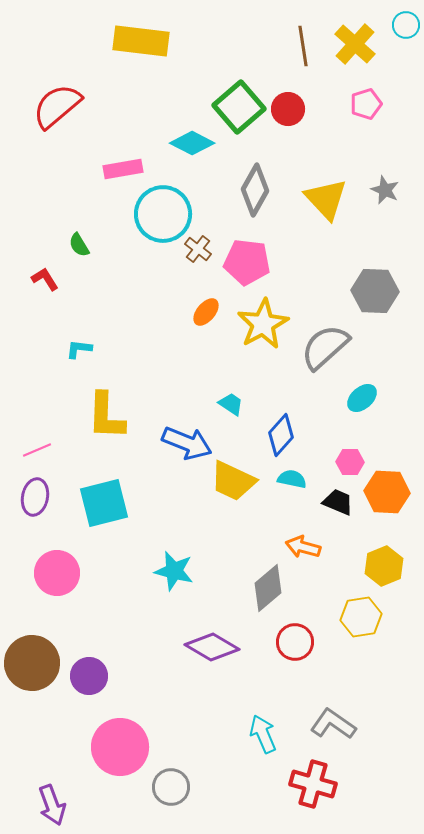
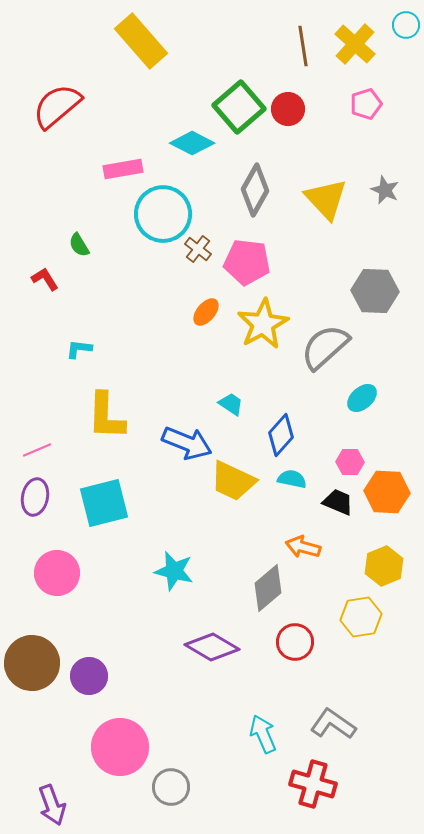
yellow rectangle at (141, 41): rotated 42 degrees clockwise
